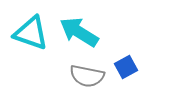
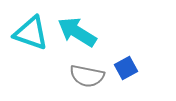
cyan arrow: moved 2 px left
blue square: moved 1 px down
